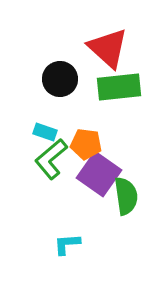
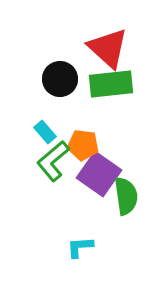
green rectangle: moved 8 px left, 3 px up
cyan rectangle: rotated 30 degrees clockwise
orange pentagon: moved 3 px left, 1 px down
green L-shape: moved 2 px right, 2 px down
cyan L-shape: moved 13 px right, 3 px down
